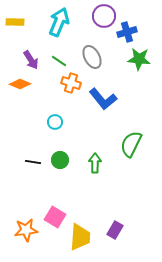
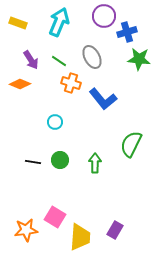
yellow rectangle: moved 3 px right, 1 px down; rotated 18 degrees clockwise
